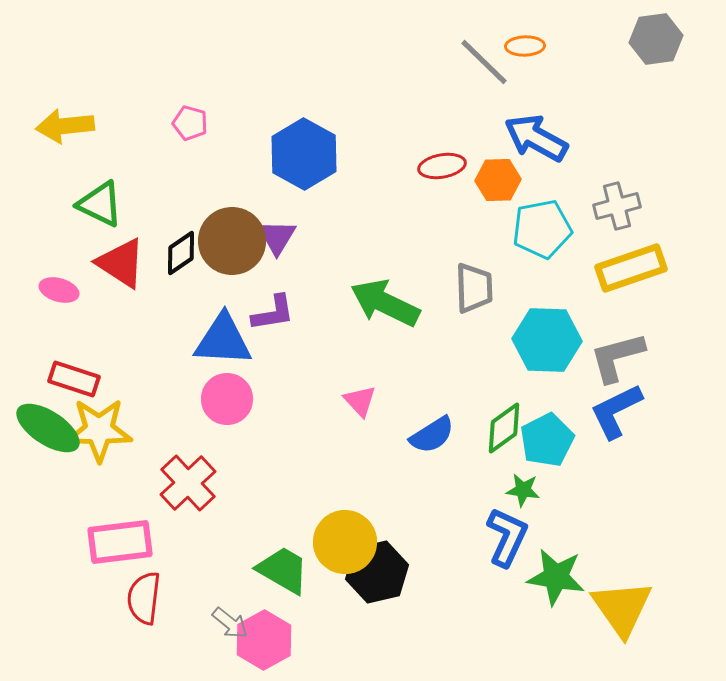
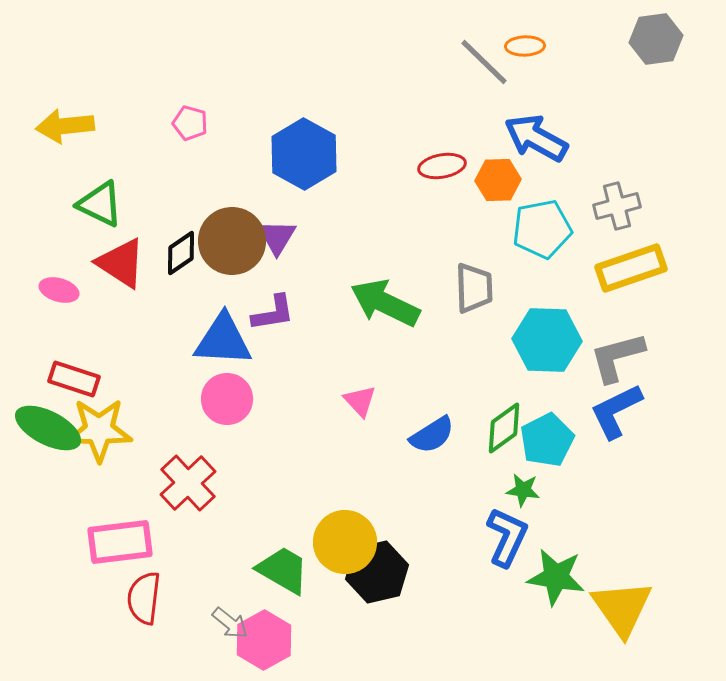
green ellipse at (48, 428): rotated 6 degrees counterclockwise
